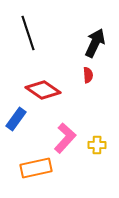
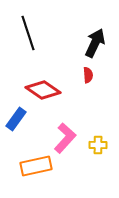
yellow cross: moved 1 px right
orange rectangle: moved 2 px up
